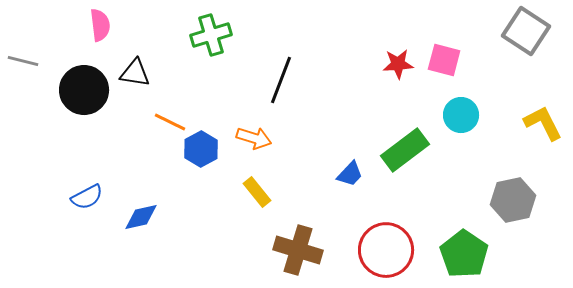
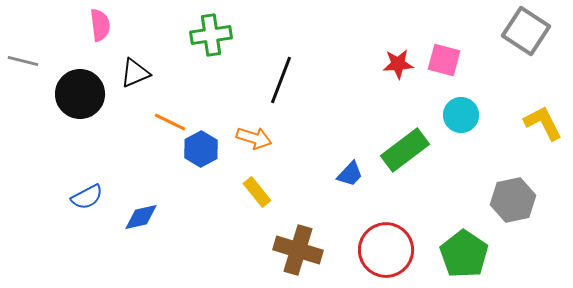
green cross: rotated 9 degrees clockwise
black triangle: rotated 32 degrees counterclockwise
black circle: moved 4 px left, 4 px down
